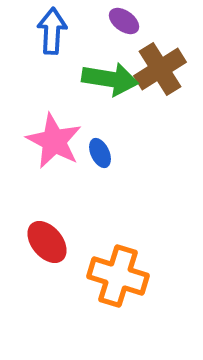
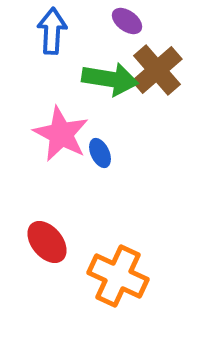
purple ellipse: moved 3 px right
brown cross: moved 3 px left, 1 px down; rotated 9 degrees counterclockwise
pink star: moved 7 px right, 7 px up
orange cross: rotated 8 degrees clockwise
